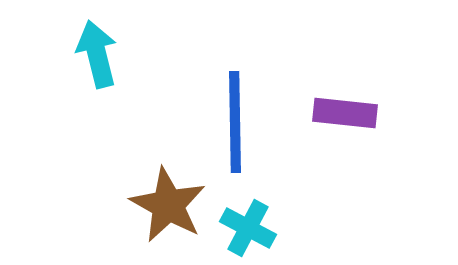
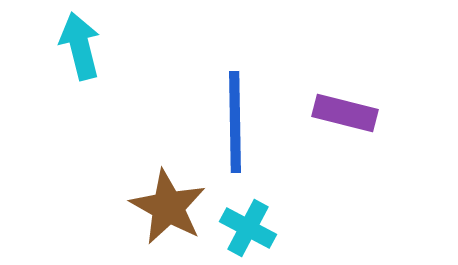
cyan arrow: moved 17 px left, 8 px up
purple rectangle: rotated 8 degrees clockwise
brown star: moved 2 px down
